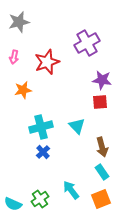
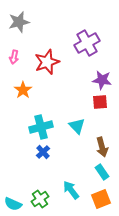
orange star: rotated 24 degrees counterclockwise
